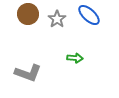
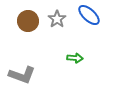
brown circle: moved 7 px down
gray L-shape: moved 6 px left, 2 px down
